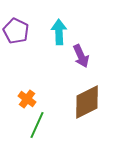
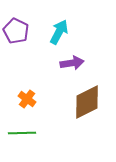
cyan arrow: rotated 30 degrees clockwise
purple arrow: moved 9 px left, 7 px down; rotated 75 degrees counterclockwise
green line: moved 15 px left, 8 px down; rotated 64 degrees clockwise
